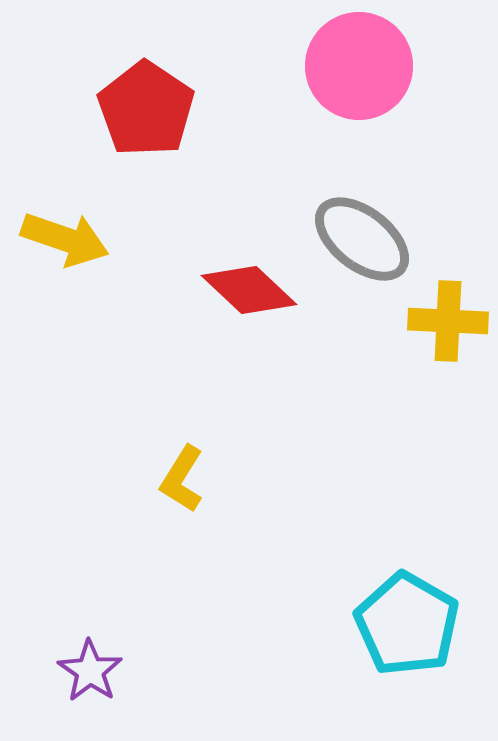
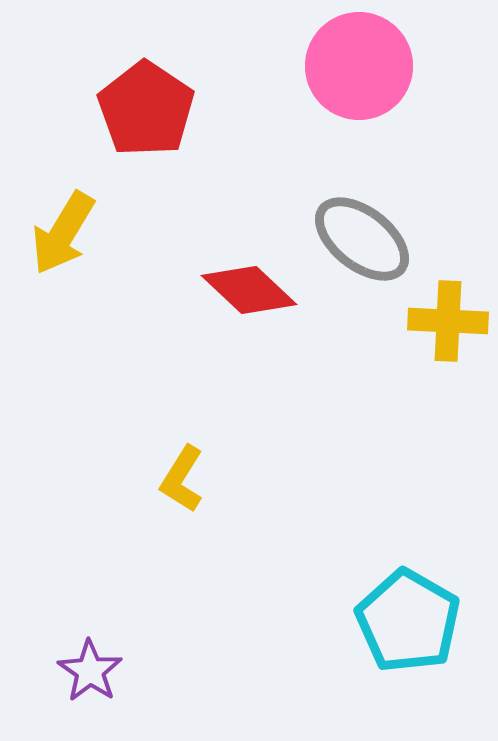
yellow arrow: moved 2 px left, 6 px up; rotated 102 degrees clockwise
cyan pentagon: moved 1 px right, 3 px up
